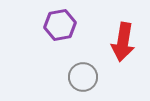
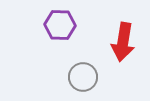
purple hexagon: rotated 12 degrees clockwise
